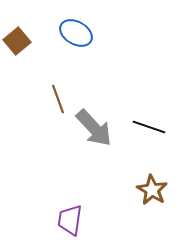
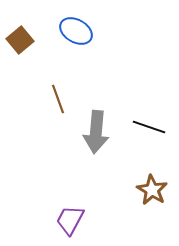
blue ellipse: moved 2 px up
brown square: moved 3 px right, 1 px up
gray arrow: moved 2 px right, 4 px down; rotated 48 degrees clockwise
purple trapezoid: rotated 20 degrees clockwise
